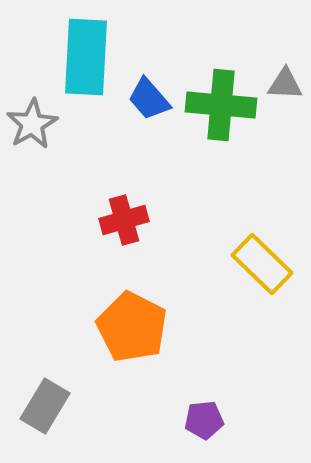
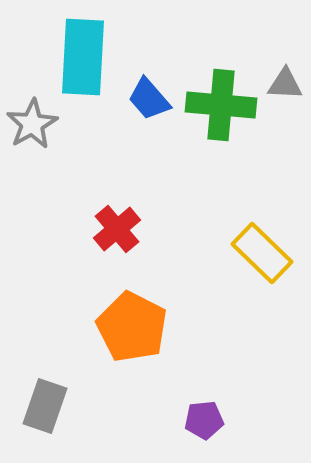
cyan rectangle: moved 3 px left
red cross: moved 7 px left, 9 px down; rotated 24 degrees counterclockwise
yellow rectangle: moved 11 px up
gray rectangle: rotated 12 degrees counterclockwise
